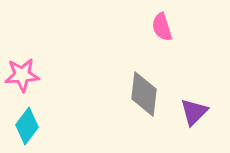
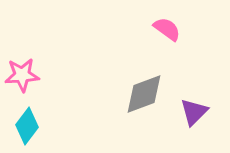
pink semicircle: moved 5 px right, 2 px down; rotated 144 degrees clockwise
gray diamond: rotated 63 degrees clockwise
